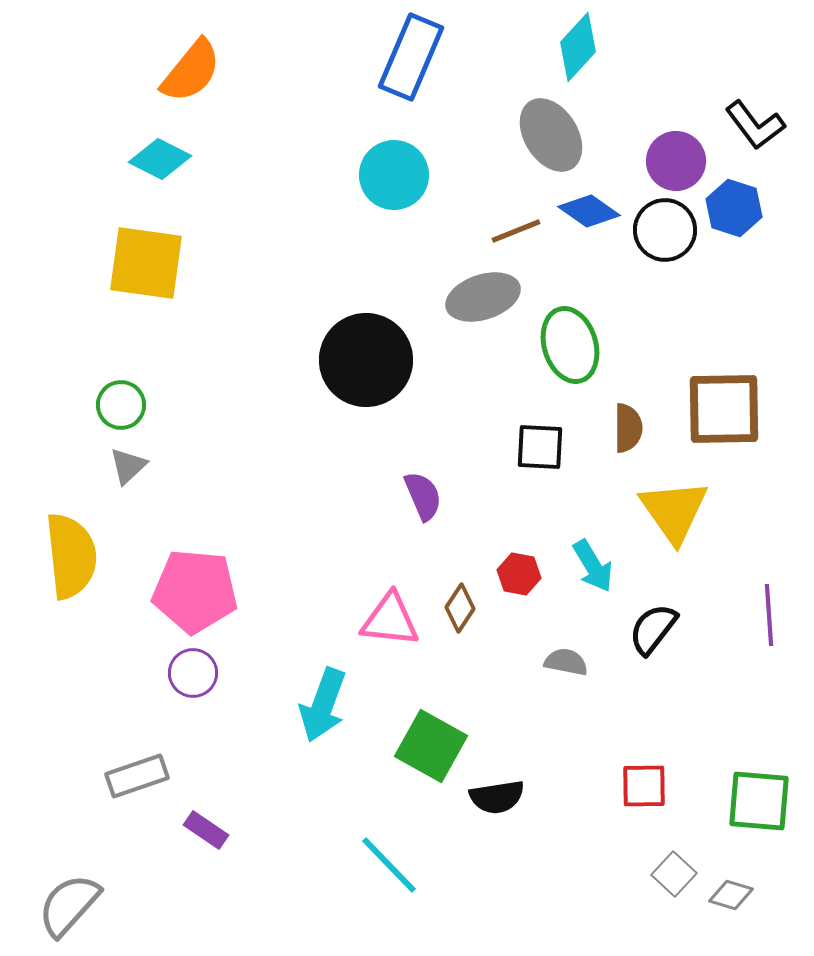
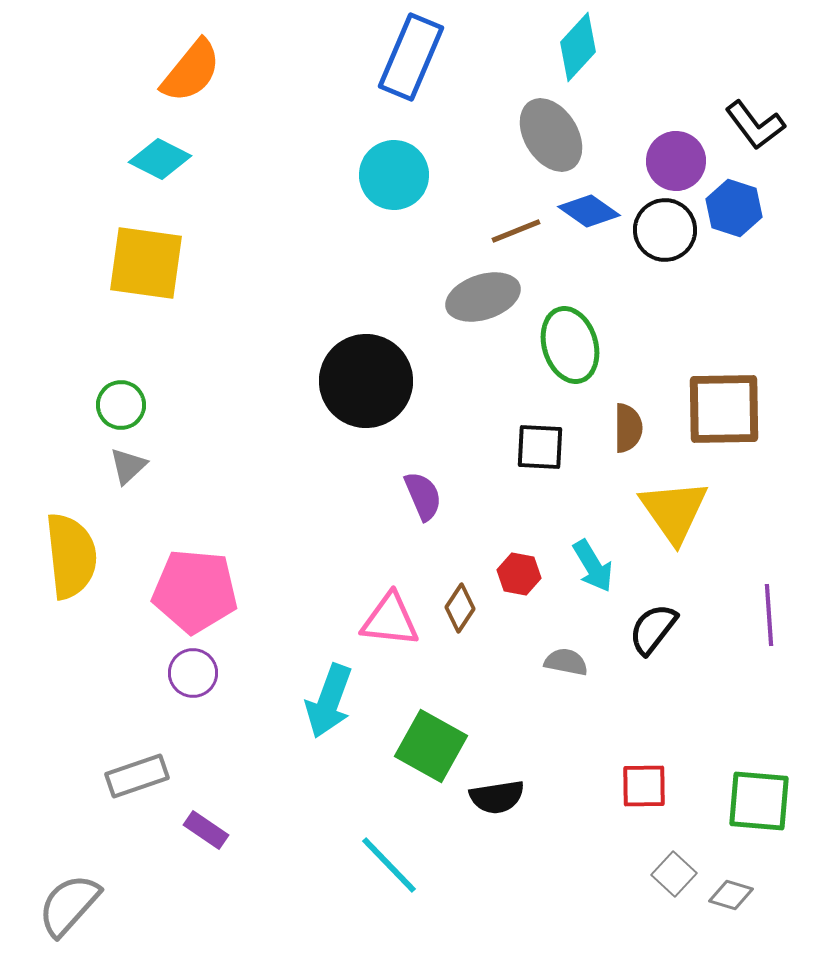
black circle at (366, 360): moved 21 px down
cyan arrow at (323, 705): moved 6 px right, 4 px up
